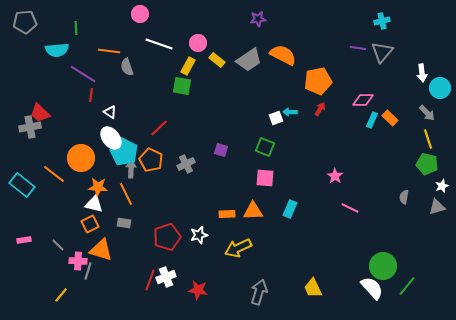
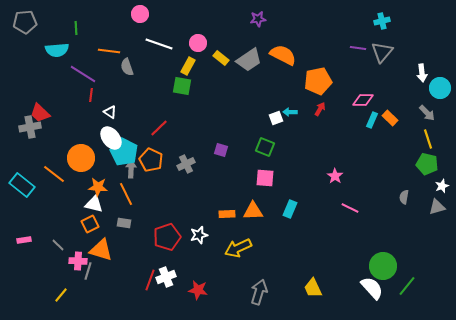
yellow rectangle at (217, 60): moved 4 px right, 2 px up
